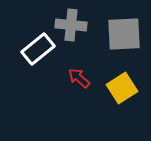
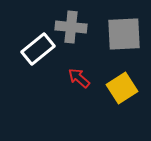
gray cross: moved 2 px down
